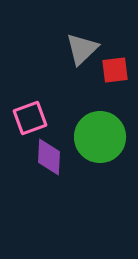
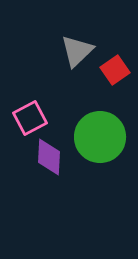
gray triangle: moved 5 px left, 2 px down
red square: rotated 28 degrees counterclockwise
pink square: rotated 8 degrees counterclockwise
